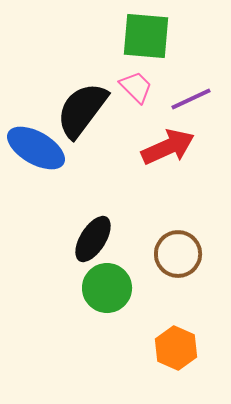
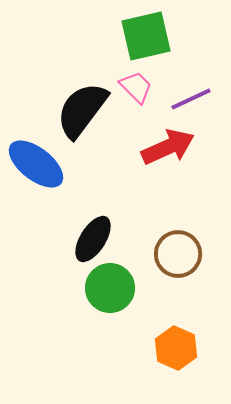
green square: rotated 18 degrees counterclockwise
blue ellipse: moved 16 px down; rotated 8 degrees clockwise
green circle: moved 3 px right
